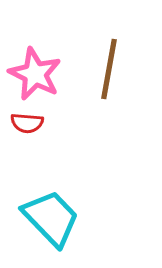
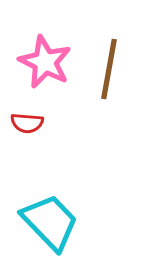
pink star: moved 10 px right, 12 px up
cyan trapezoid: moved 1 px left, 4 px down
